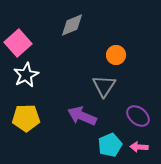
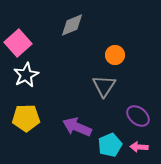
orange circle: moved 1 px left
purple arrow: moved 5 px left, 11 px down
